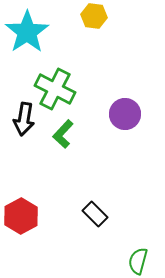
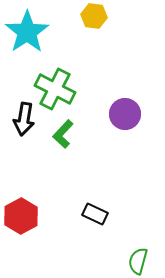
black rectangle: rotated 20 degrees counterclockwise
